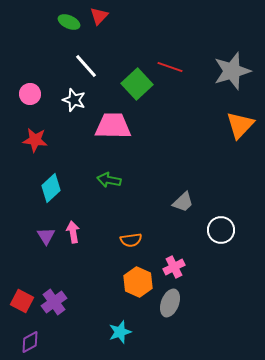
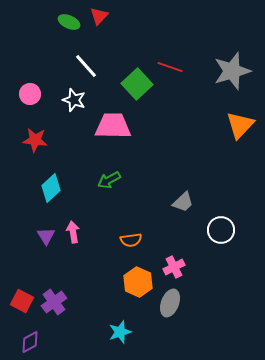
green arrow: rotated 40 degrees counterclockwise
